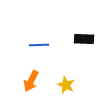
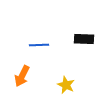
orange arrow: moved 9 px left, 5 px up
